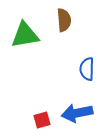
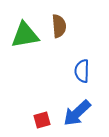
brown semicircle: moved 5 px left, 6 px down
blue semicircle: moved 5 px left, 2 px down
blue arrow: rotated 32 degrees counterclockwise
